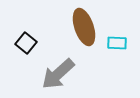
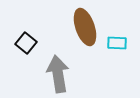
brown ellipse: moved 1 px right
gray arrow: rotated 123 degrees clockwise
